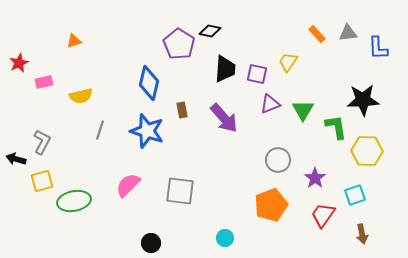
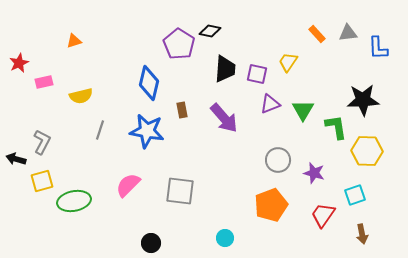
blue star: rotated 8 degrees counterclockwise
purple star: moved 1 px left, 5 px up; rotated 20 degrees counterclockwise
